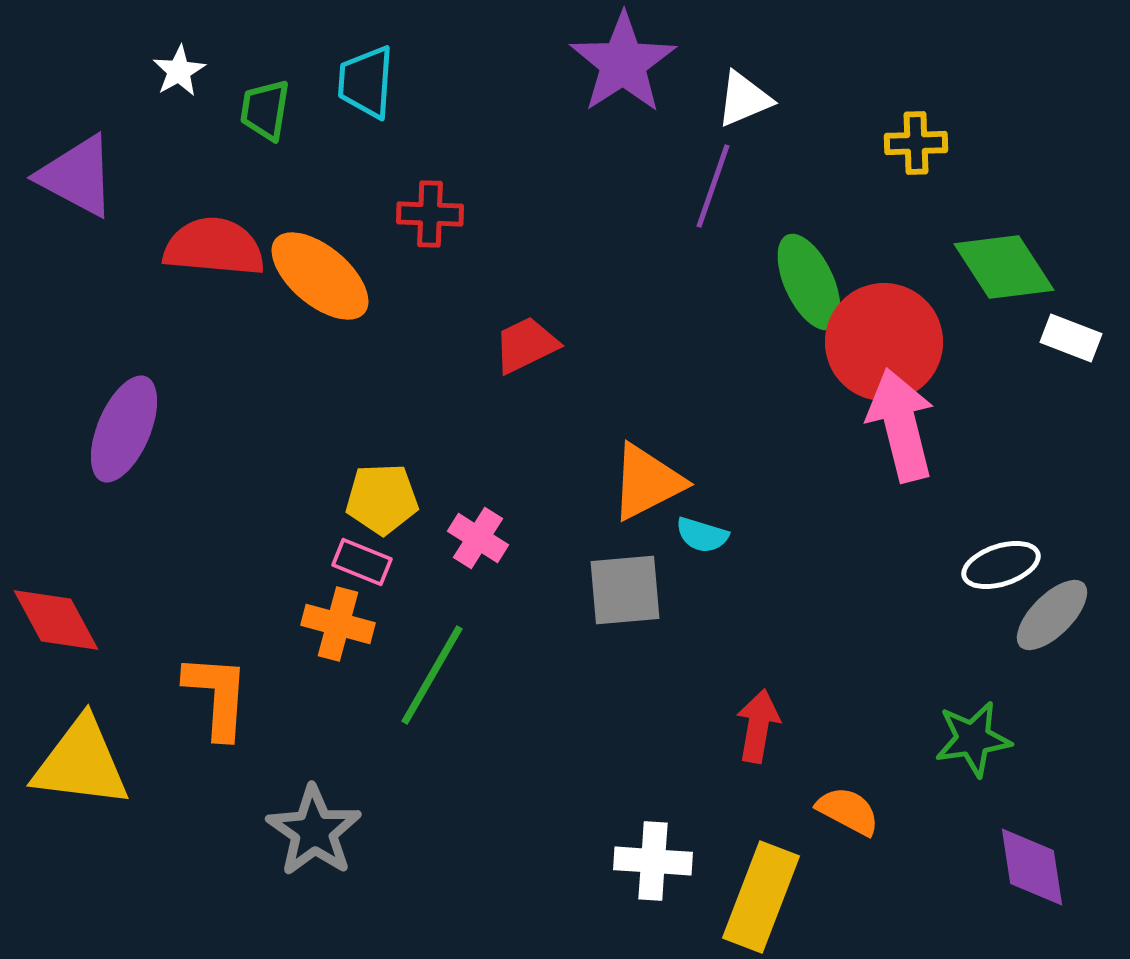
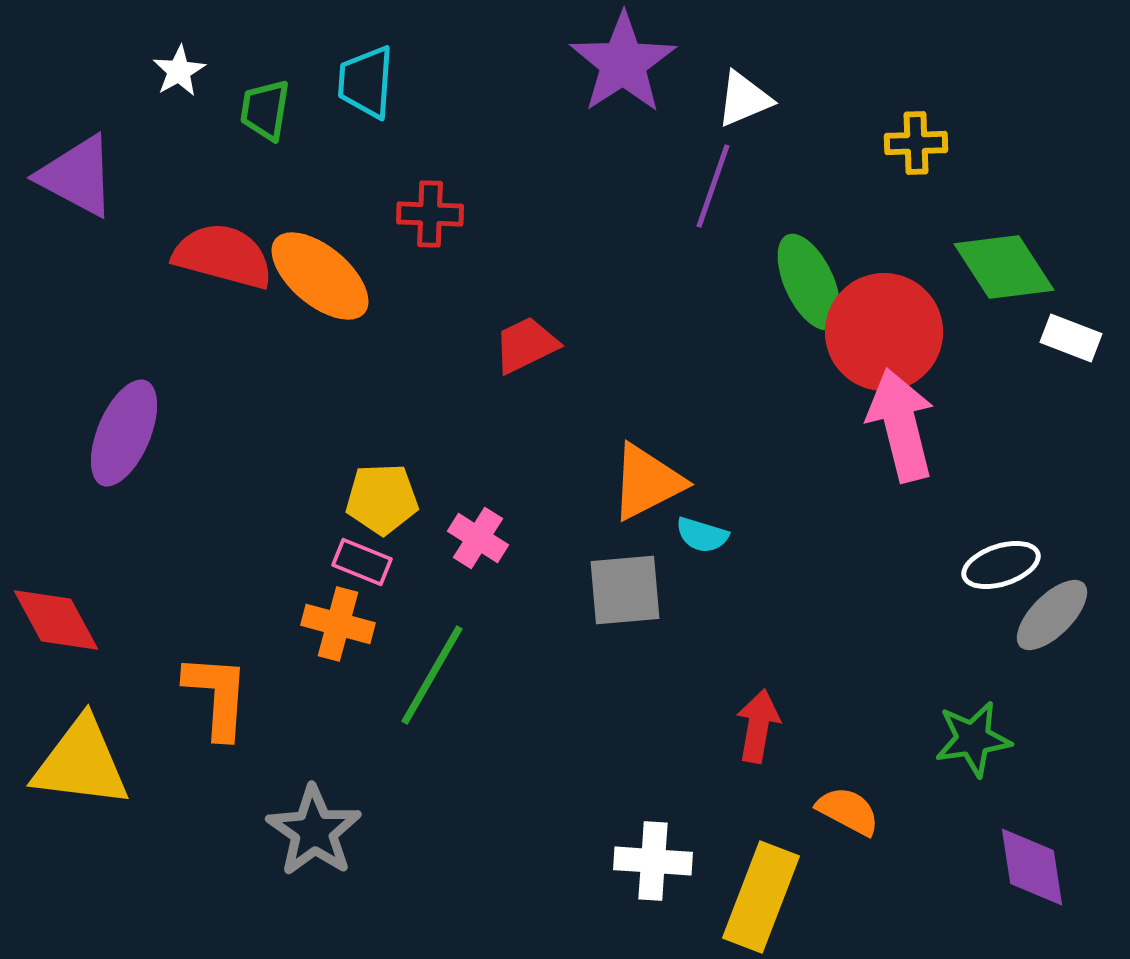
red semicircle: moved 9 px right, 9 px down; rotated 10 degrees clockwise
red circle: moved 10 px up
purple ellipse: moved 4 px down
